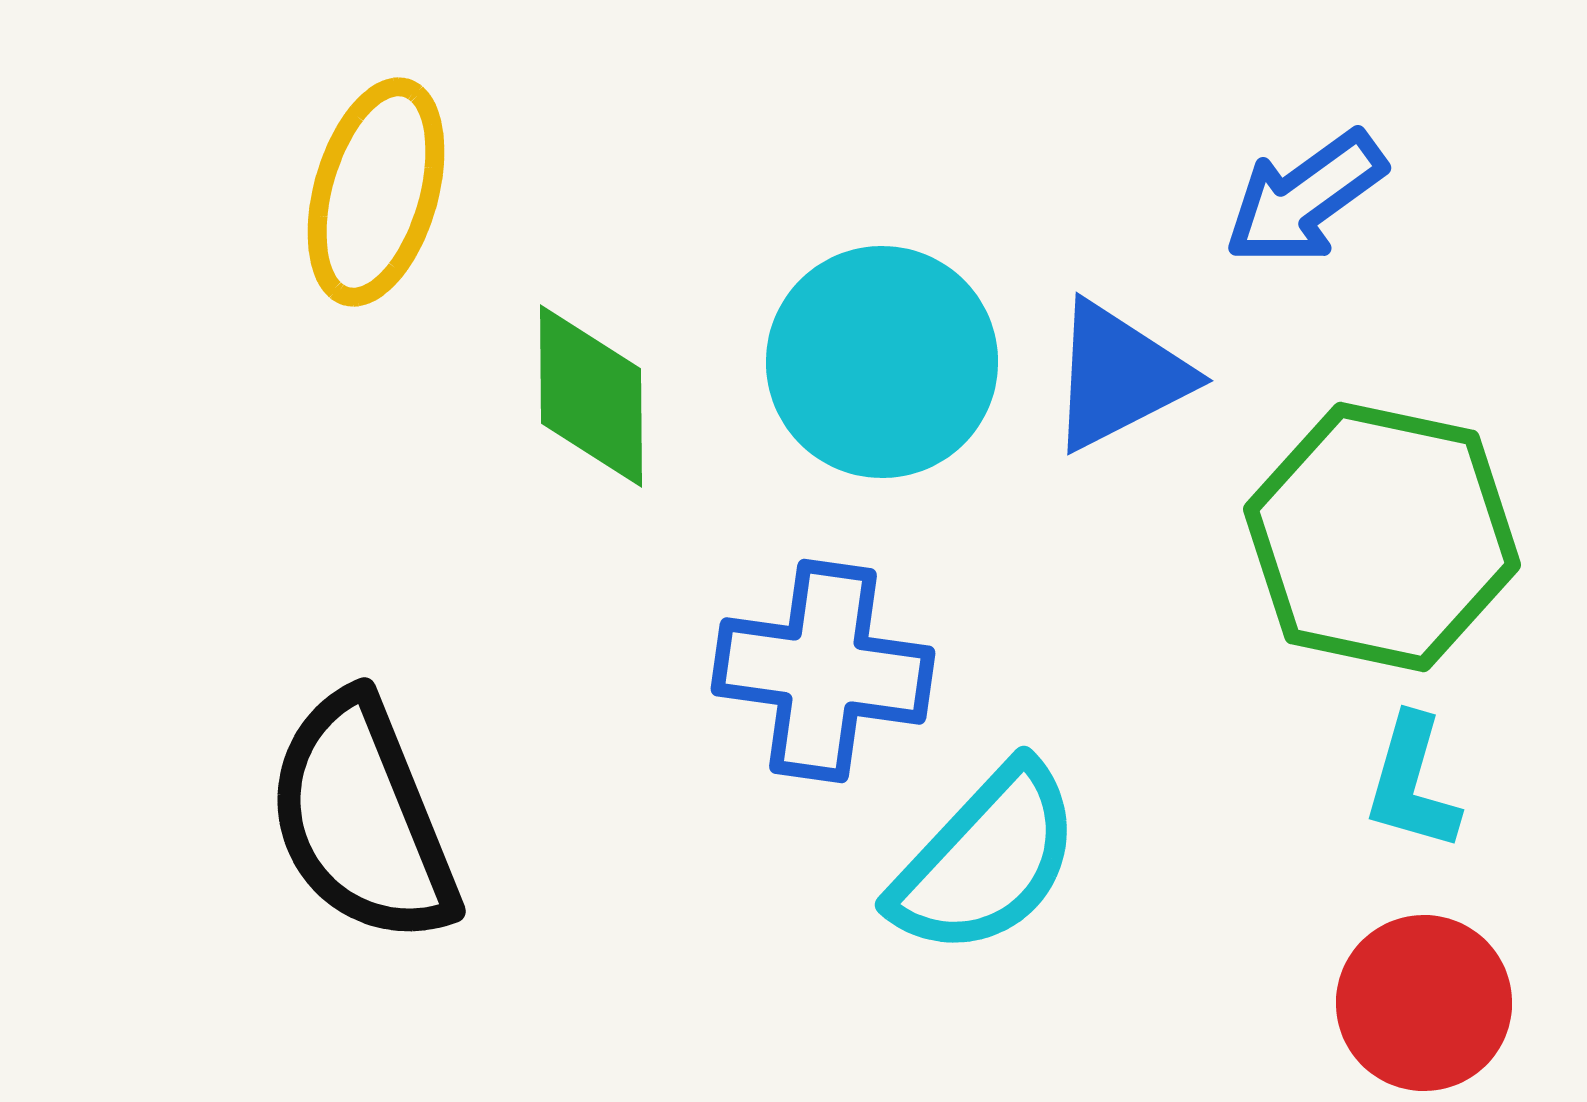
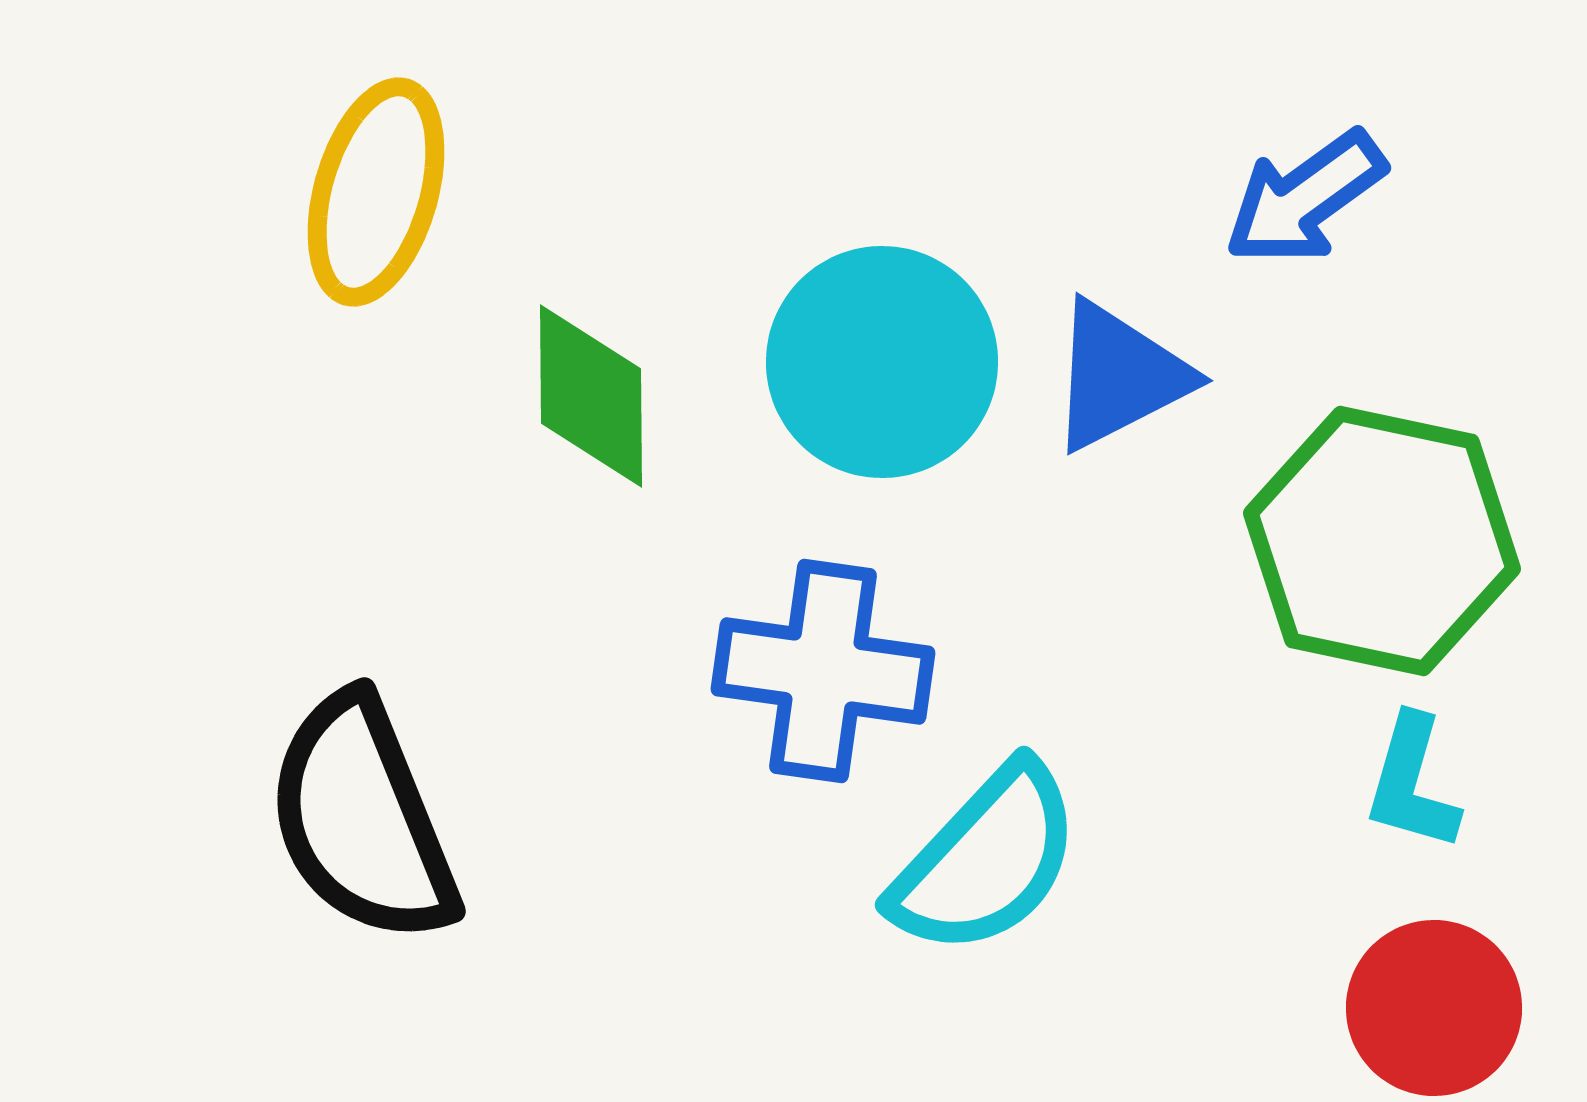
green hexagon: moved 4 px down
red circle: moved 10 px right, 5 px down
